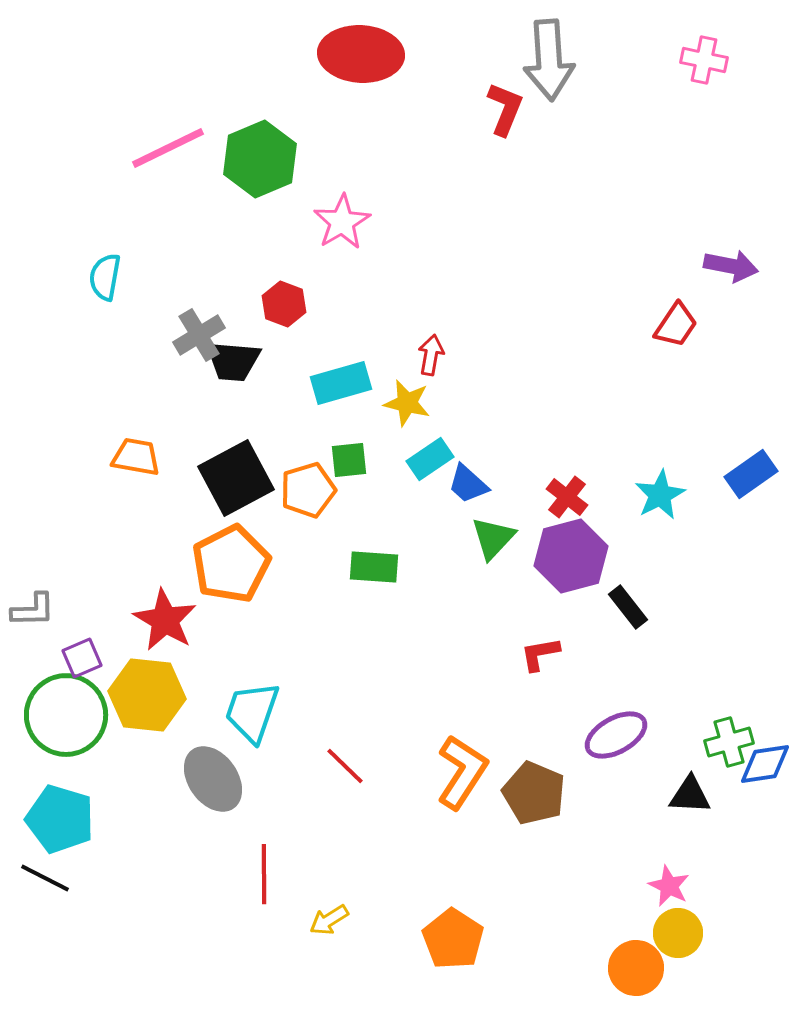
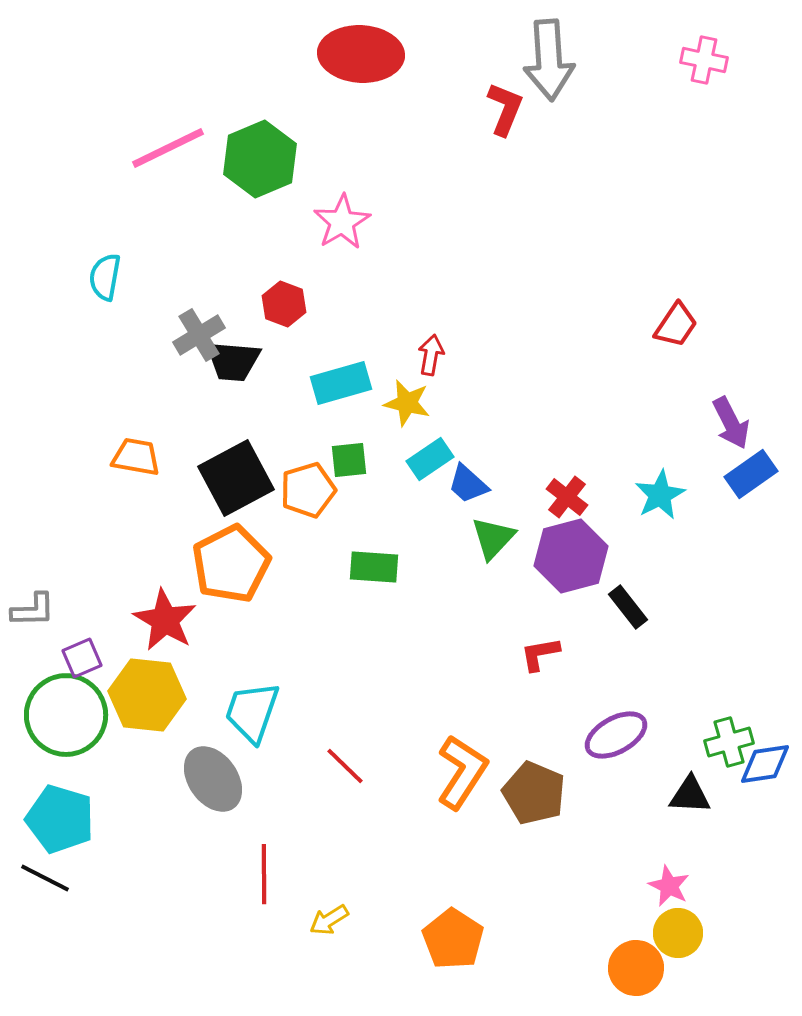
purple arrow at (731, 266): moved 157 px down; rotated 52 degrees clockwise
